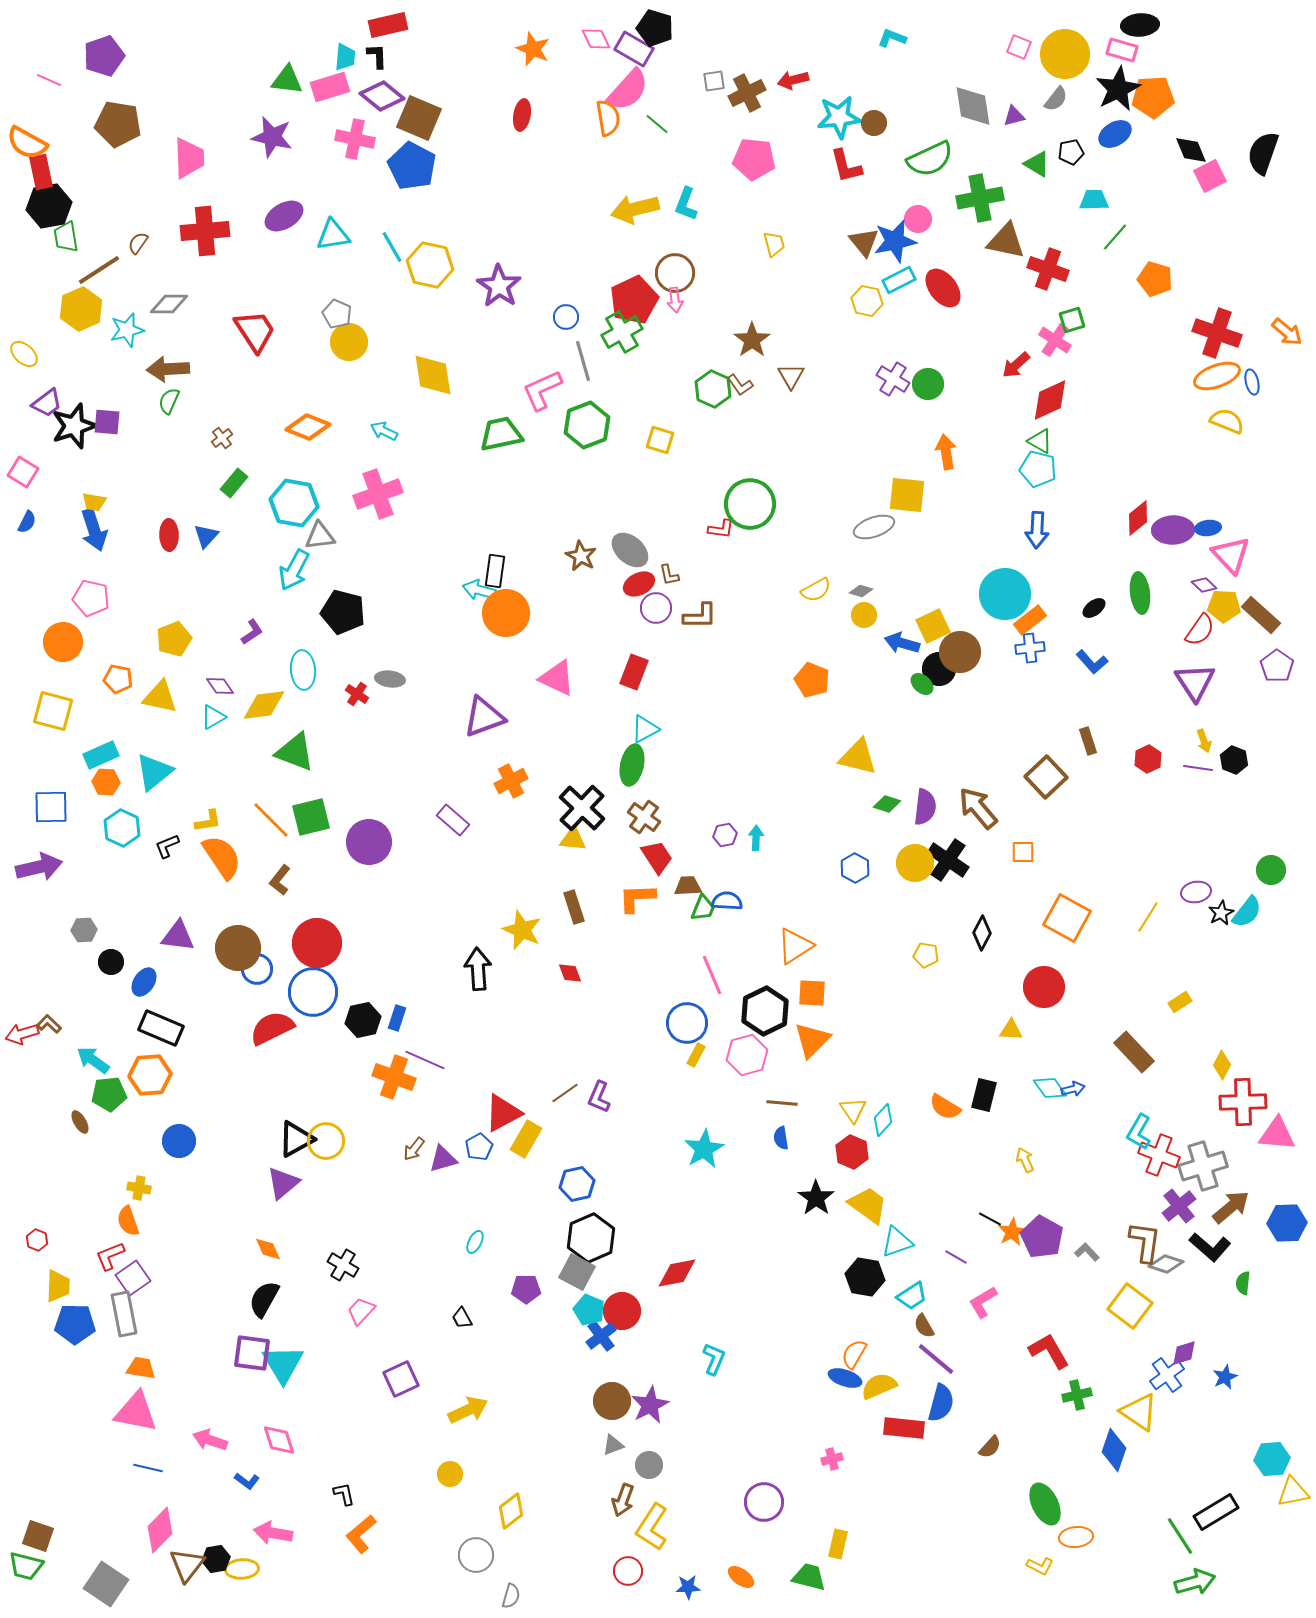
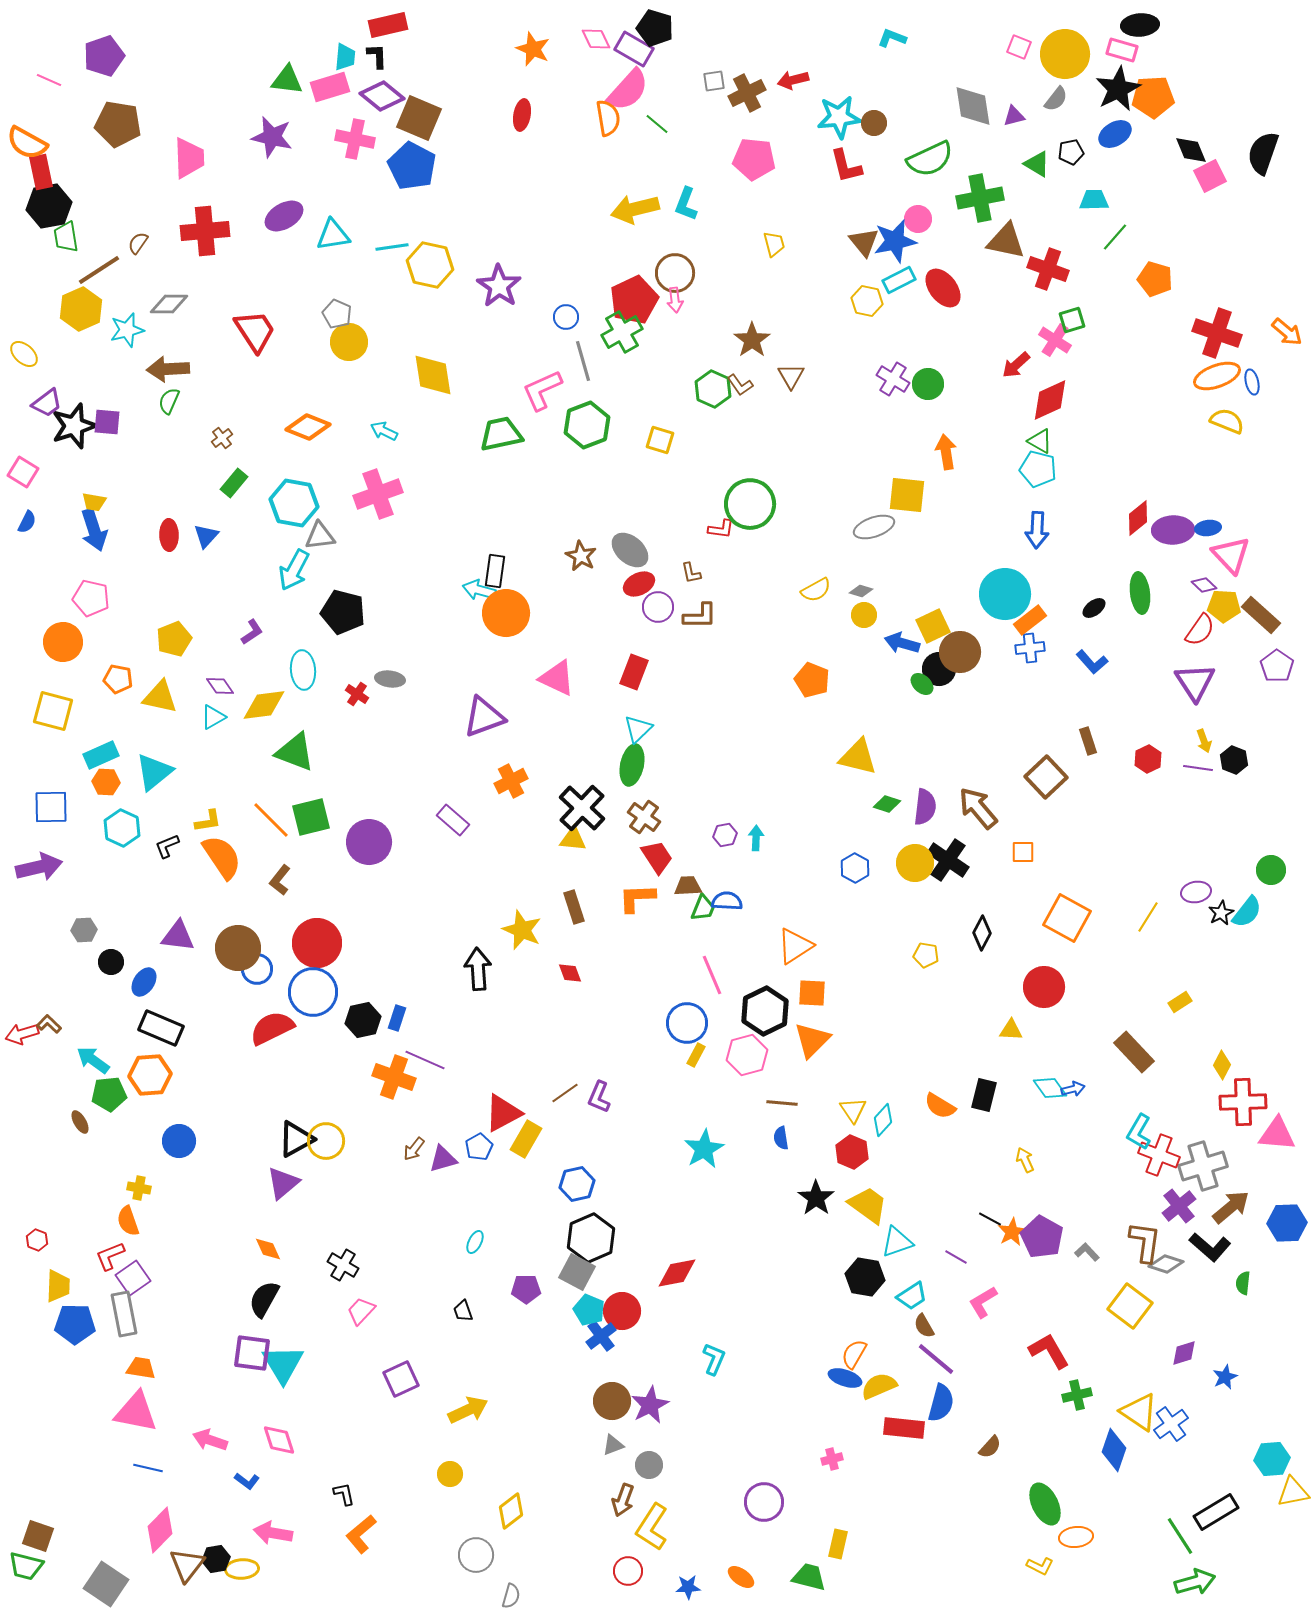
cyan line at (392, 247): rotated 68 degrees counterclockwise
brown L-shape at (669, 575): moved 22 px right, 2 px up
purple circle at (656, 608): moved 2 px right, 1 px up
cyan triangle at (645, 729): moved 7 px left; rotated 16 degrees counterclockwise
orange semicircle at (945, 1107): moved 5 px left, 1 px up
black trapezoid at (462, 1318): moved 1 px right, 7 px up; rotated 10 degrees clockwise
blue cross at (1167, 1375): moved 4 px right, 49 px down
